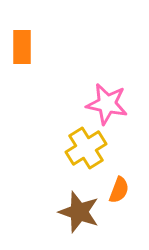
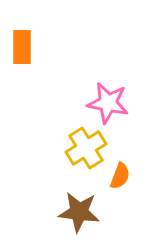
pink star: moved 1 px right, 1 px up
orange semicircle: moved 1 px right, 14 px up
brown star: rotated 12 degrees counterclockwise
